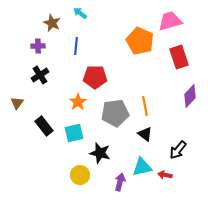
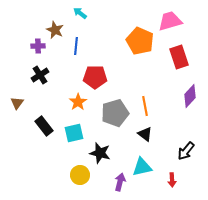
brown star: moved 3 px right, 7 px down
gray pentagon: rotated 8 degrees counterclockwise
black arrow: moved 8 px right, 1 px down
red arrow: moved 7 px right, 5 px down; rotated 104 degrees counterclockwise
